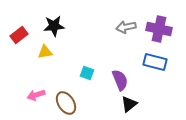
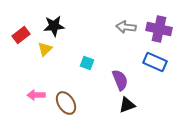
gray arrow: rotated 18 degrees clockwise
red rectangle: moved 2 px right
yellow triangle: moved 3 px up; rotated 35 degrees counterclockwise
blue rectangle: rotated 10 degrees clockwise
cyan square: moved 10 px up
pink arrow: rotated 18 degrees clockwise
black triangle: moved 2 px left, 1 px down; rotated 18 degrees clockwise
